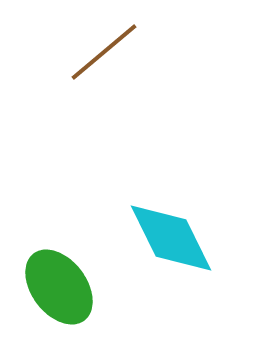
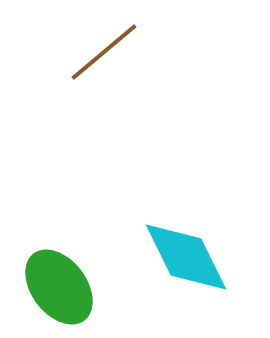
cyan diamond: moved 15 px right, 19 px down
